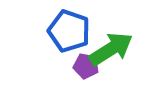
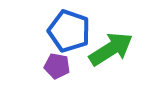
purple pentagon: moved 29 px left
